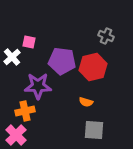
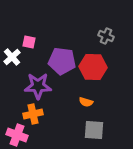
red hexagon: rotated 16 degrees clockwise
orange cross: moved 8 px right, 3 px down
pink cross: moved 1 px right; rotated 25 degrees counterclockwise
